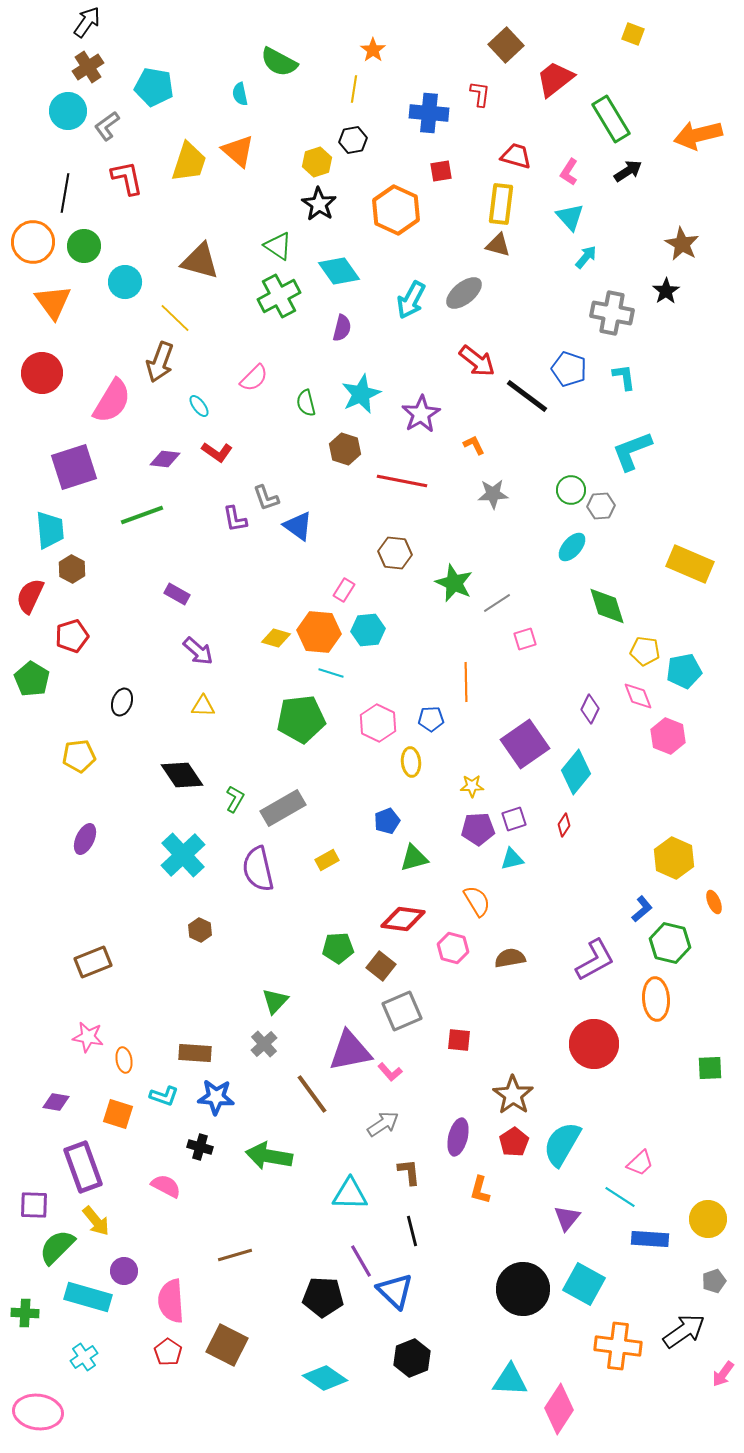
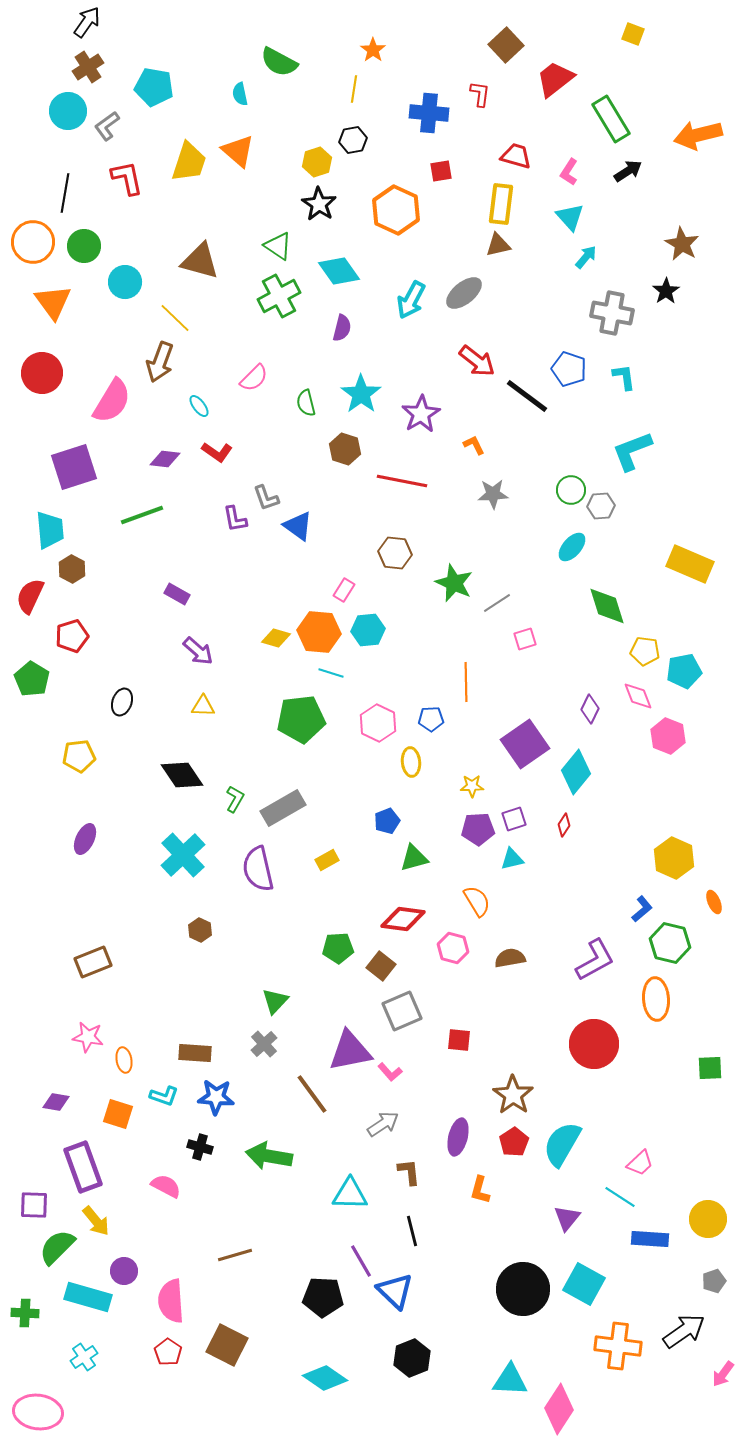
brown triangle at (498, 245): rotated 28 degrees counterclockwise
cyan star at (361, 394): rotated 12 degrees counterclockwise
